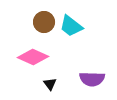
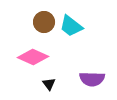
black triangle: moved 1 px left
